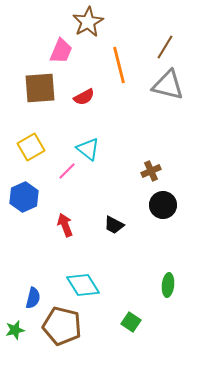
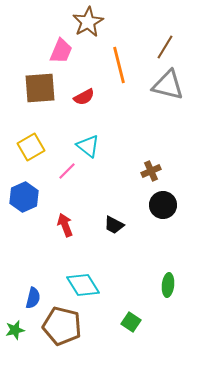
cyan triangle: moved 3 px up
